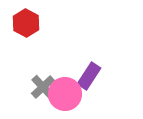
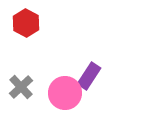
gray cross: moved 22 px left
pink circle: moved 1 px up
